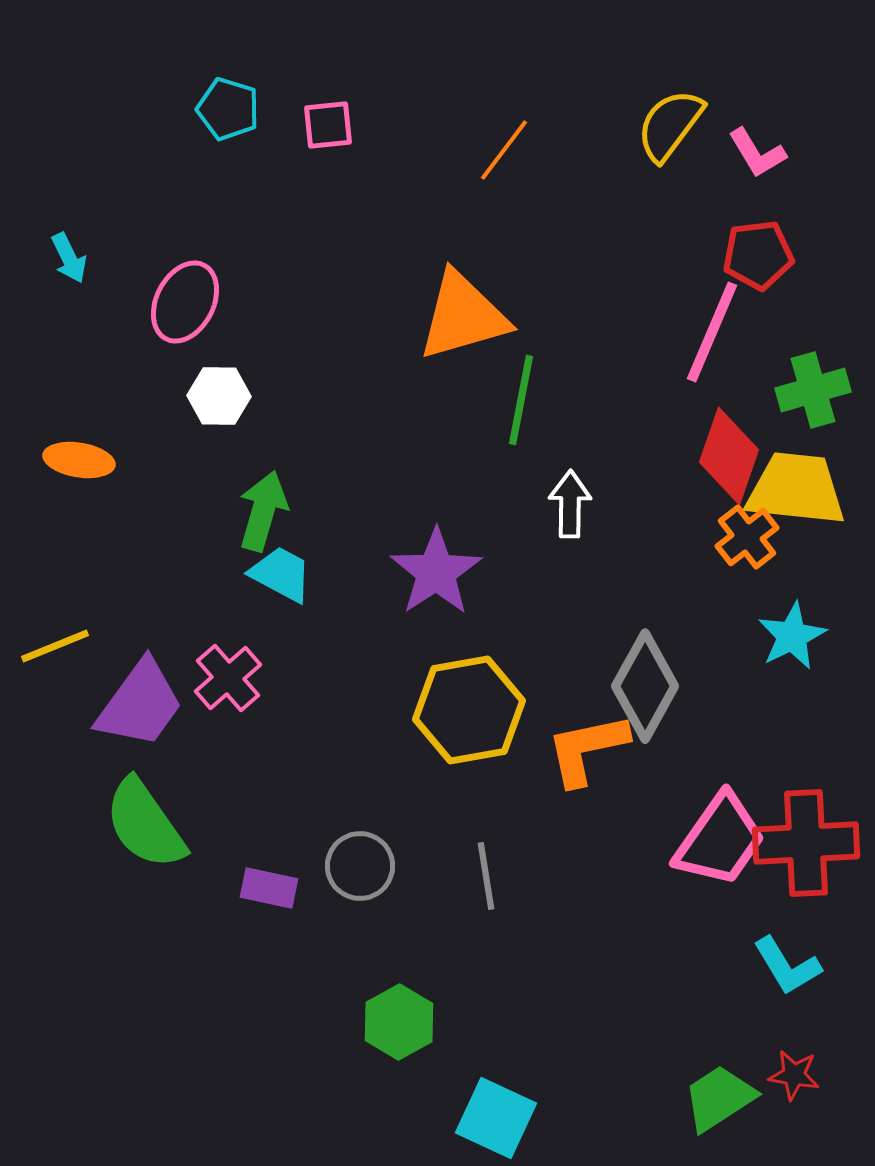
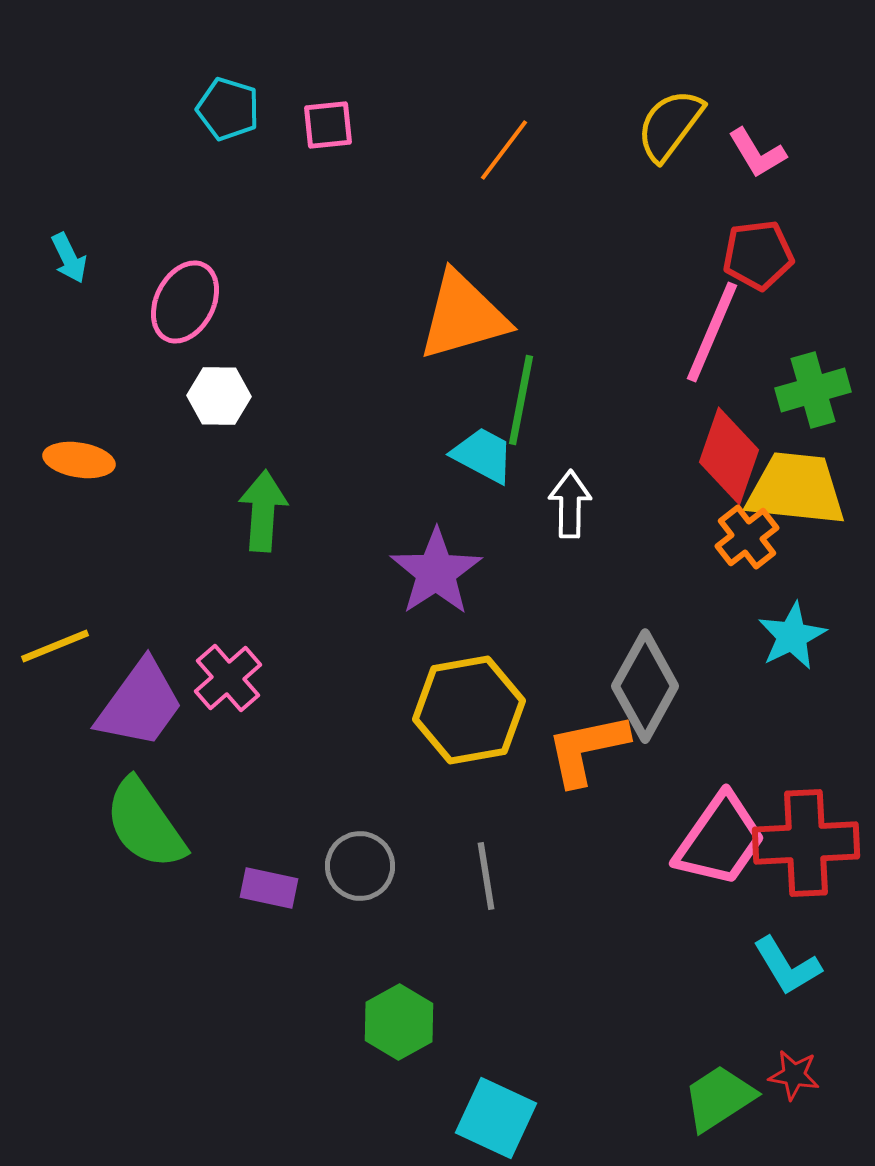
green arrow: rotated 12 degrees counterclockwise
cyan trapezoid: moved 202 px right, 119 px up
